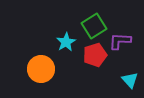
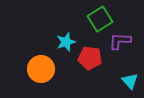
green square: moved 6 px right, 7 px up
cyan star: rotated 12 degrees clockwise
red pentagon: moved 5 px left, 3 px down; rotated 25 degrees clockwise
cyan triangle: moved 1 px down
